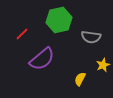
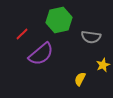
purple semicircle: moved 1 px left, 5 px up
